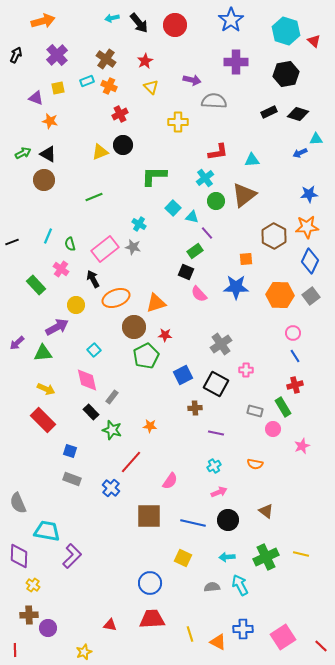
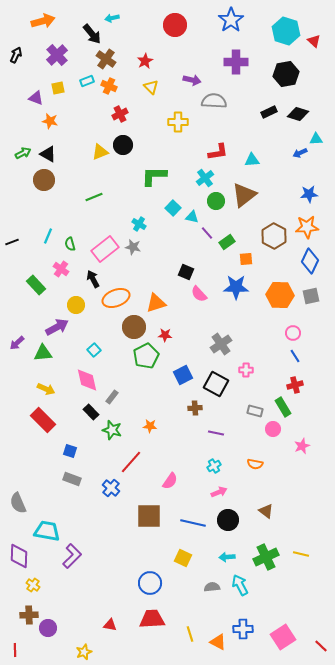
black arrow at (139, 23): moved 47 px left, 11 px down
green rectangle at (195, 251): moved 32 px right, 9 px up
gray square at (311, 296): rotated 24 degrees clockwise
